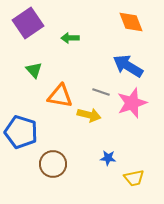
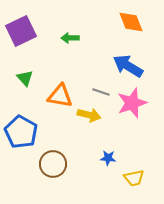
purple square: moved 7 px left, 8 px down; rotated 8 degrees clockwise
green triangle: moved 9 px left, 8 px down
blue pentagon: rotated 12 degrees clockwise
